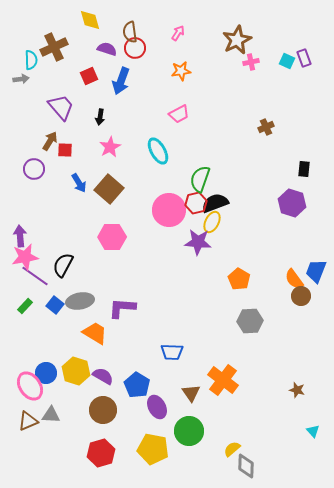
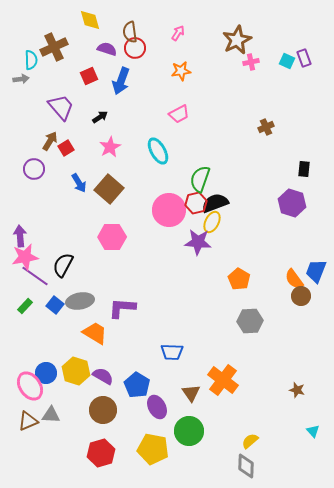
black arrow at (100, 117): rotated 133 degrees counterclockwise
red square at (65, 150): moved 1 px right, 2 px up; rotated 35 degrees counterclockwise
yellow semicircle at (232, 449): moved 18 px right, 8 px up
